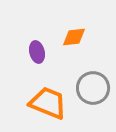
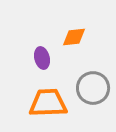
purple ellipse: moved 5 px right, 6 px down
orange trapezoid: rotated 24 degrees counterclockwise
